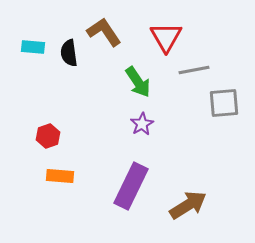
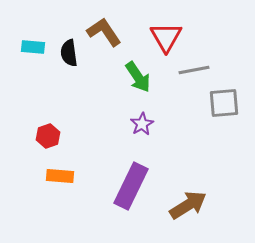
green arrow: moved 5 px up
